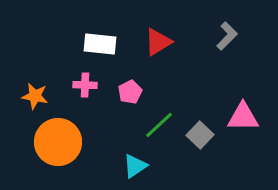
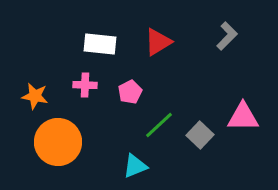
cyan triangle: rotated 12 degrees clockwise
